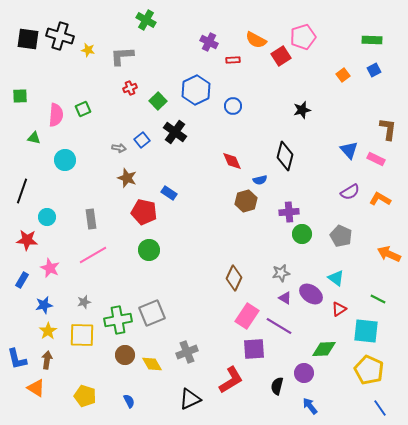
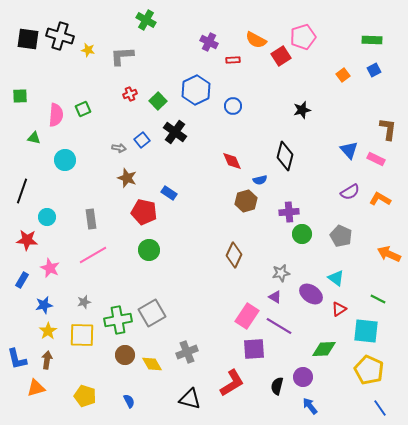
red cross at (130, 88): moved 6 px down
brown diamond at (234, 278): moved 23 px up
purple triangle at (285, 298): moved 10 px left, 1 px up
gray square at (152, 313): rotated 8 degrees counterclockwise
purple circle at (304, 373): moved 1 px left, 4 px down
red L-shape at (231, 380): moved 1 px right, 3 px down
orange triangle at (36, 388): rotated 48 degrees counterclockwise
black triangle at (190, 399): rotated 40 degrees clockwise
